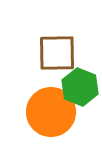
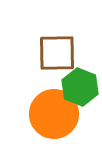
orange circle: moved 3 px right, 2 px down
